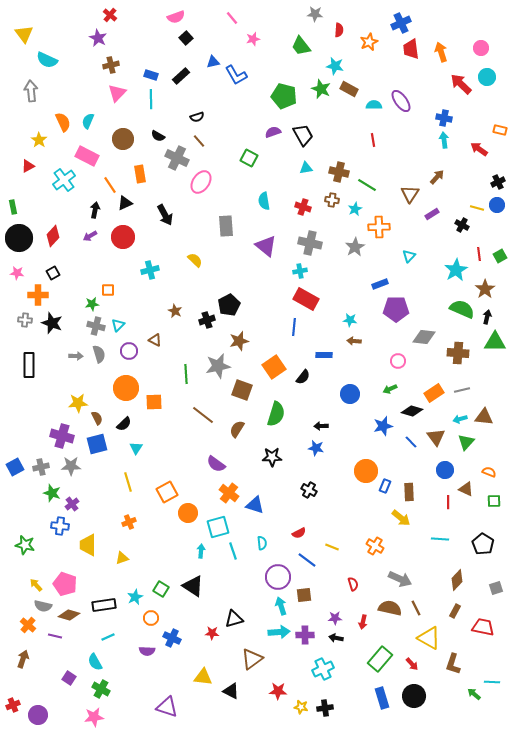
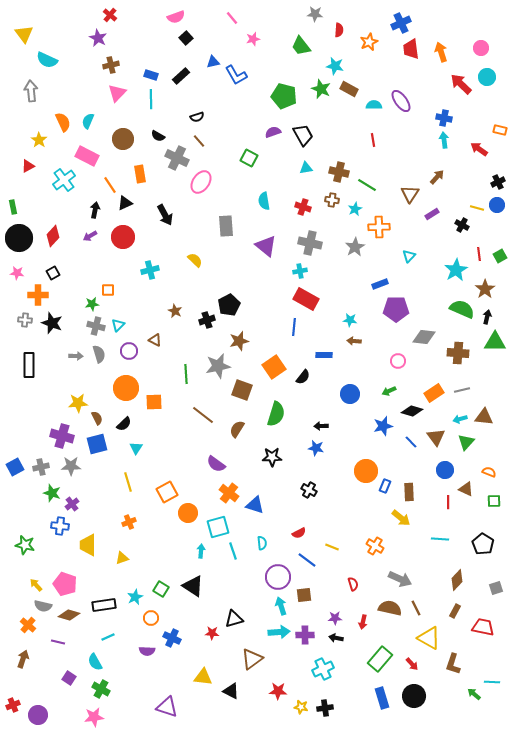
green arrow at (390, 389): moved 1 px left, 2 px down
purple line at (55, 636): moved 3 px right, 6 px down
